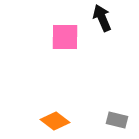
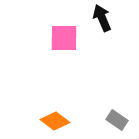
pink square: moved 1 px left, 1 px down
gray rectangle: rotated 20 degrees clockwise
